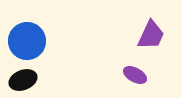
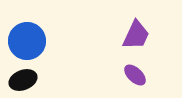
purple trapezoid: moved 15 px left
purple ellipse: rotated 15 degrees clockwise
